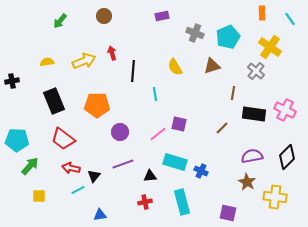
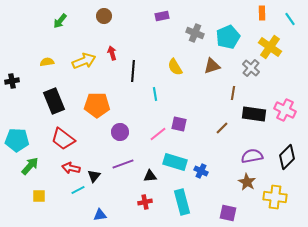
gray cross at (256, 71): moved 5 px left, 3 px up
